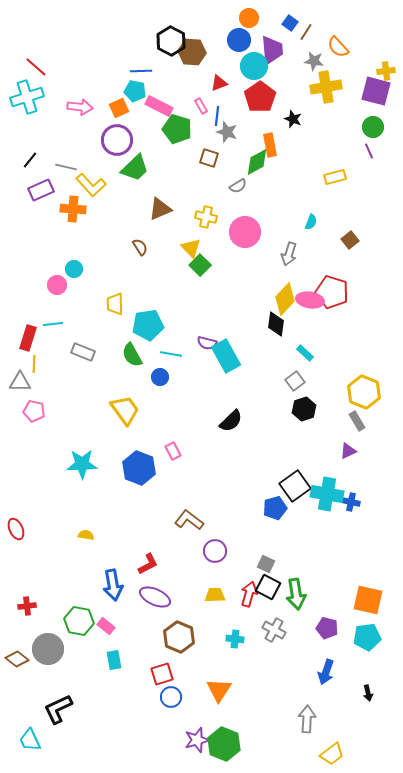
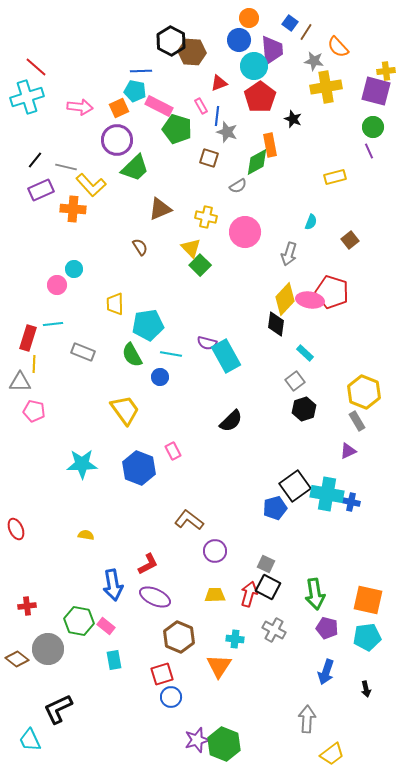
black line at (30, 160): moved 5 px right
green arrow at (296, 594): moved 19 px right
orange triangle at (219, 690): moved 24 px up
black arrow at (368, 693): moved 2 px left, 4 px up
